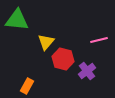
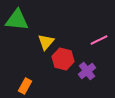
pink line: rotated 12 degrees counterclockwise
orange rectangle: moved 2 px left
